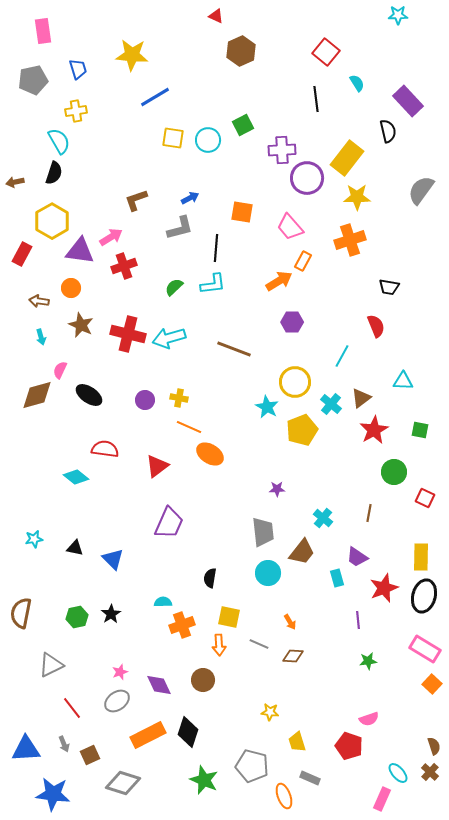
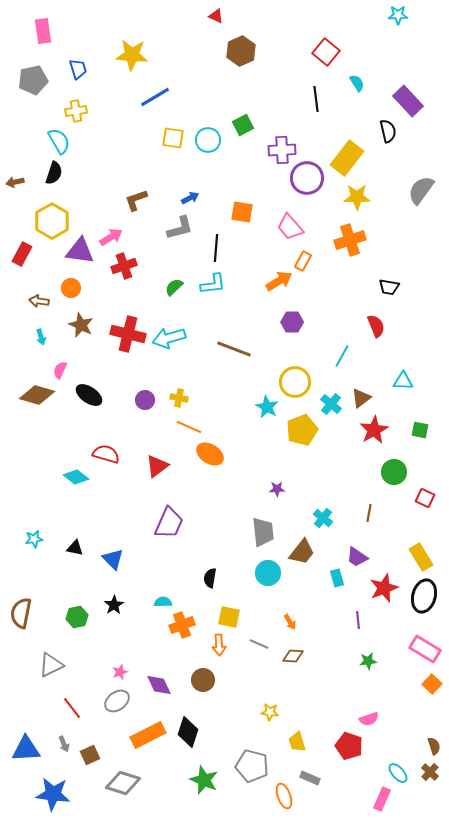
brown diamond at (37, 395): rotated 32 degrees clockwise
red semicircle at (105, 449): moved 1 px right, 5 px down; rotated 8 degrees clockwise
yellow rectangle at (421, 557): rotated 32 degrees counterclockwise
black star at (111, 614): moved 3 px right, 9 px up
